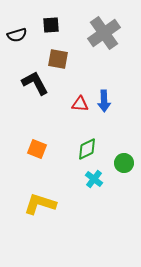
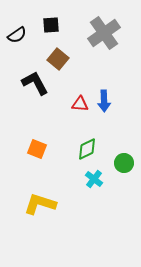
black semicircle: rotated 18 degrees counterclockwise
brown square: rotated 30 degrees clockwise
